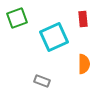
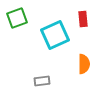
cyan square: moved 1 px right, 2 px up
gray rectangle: rotated 28 degrees counterclockwise
